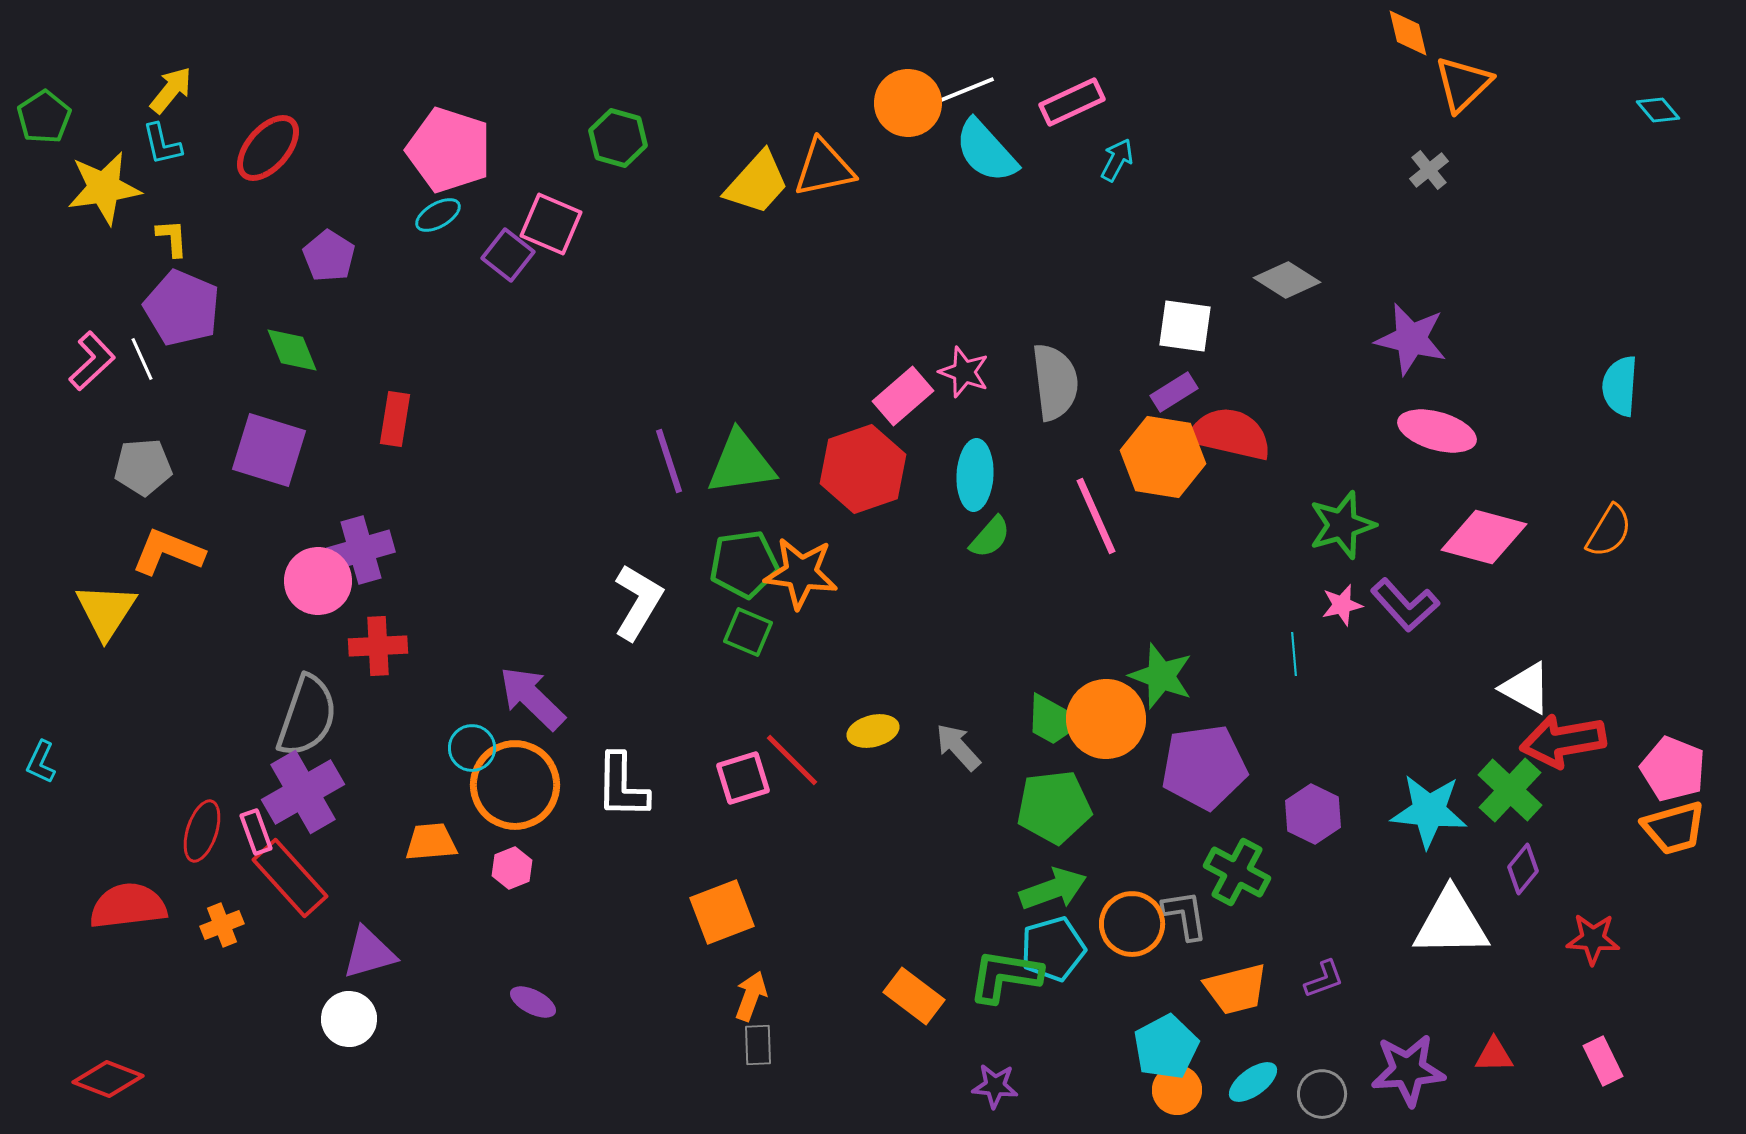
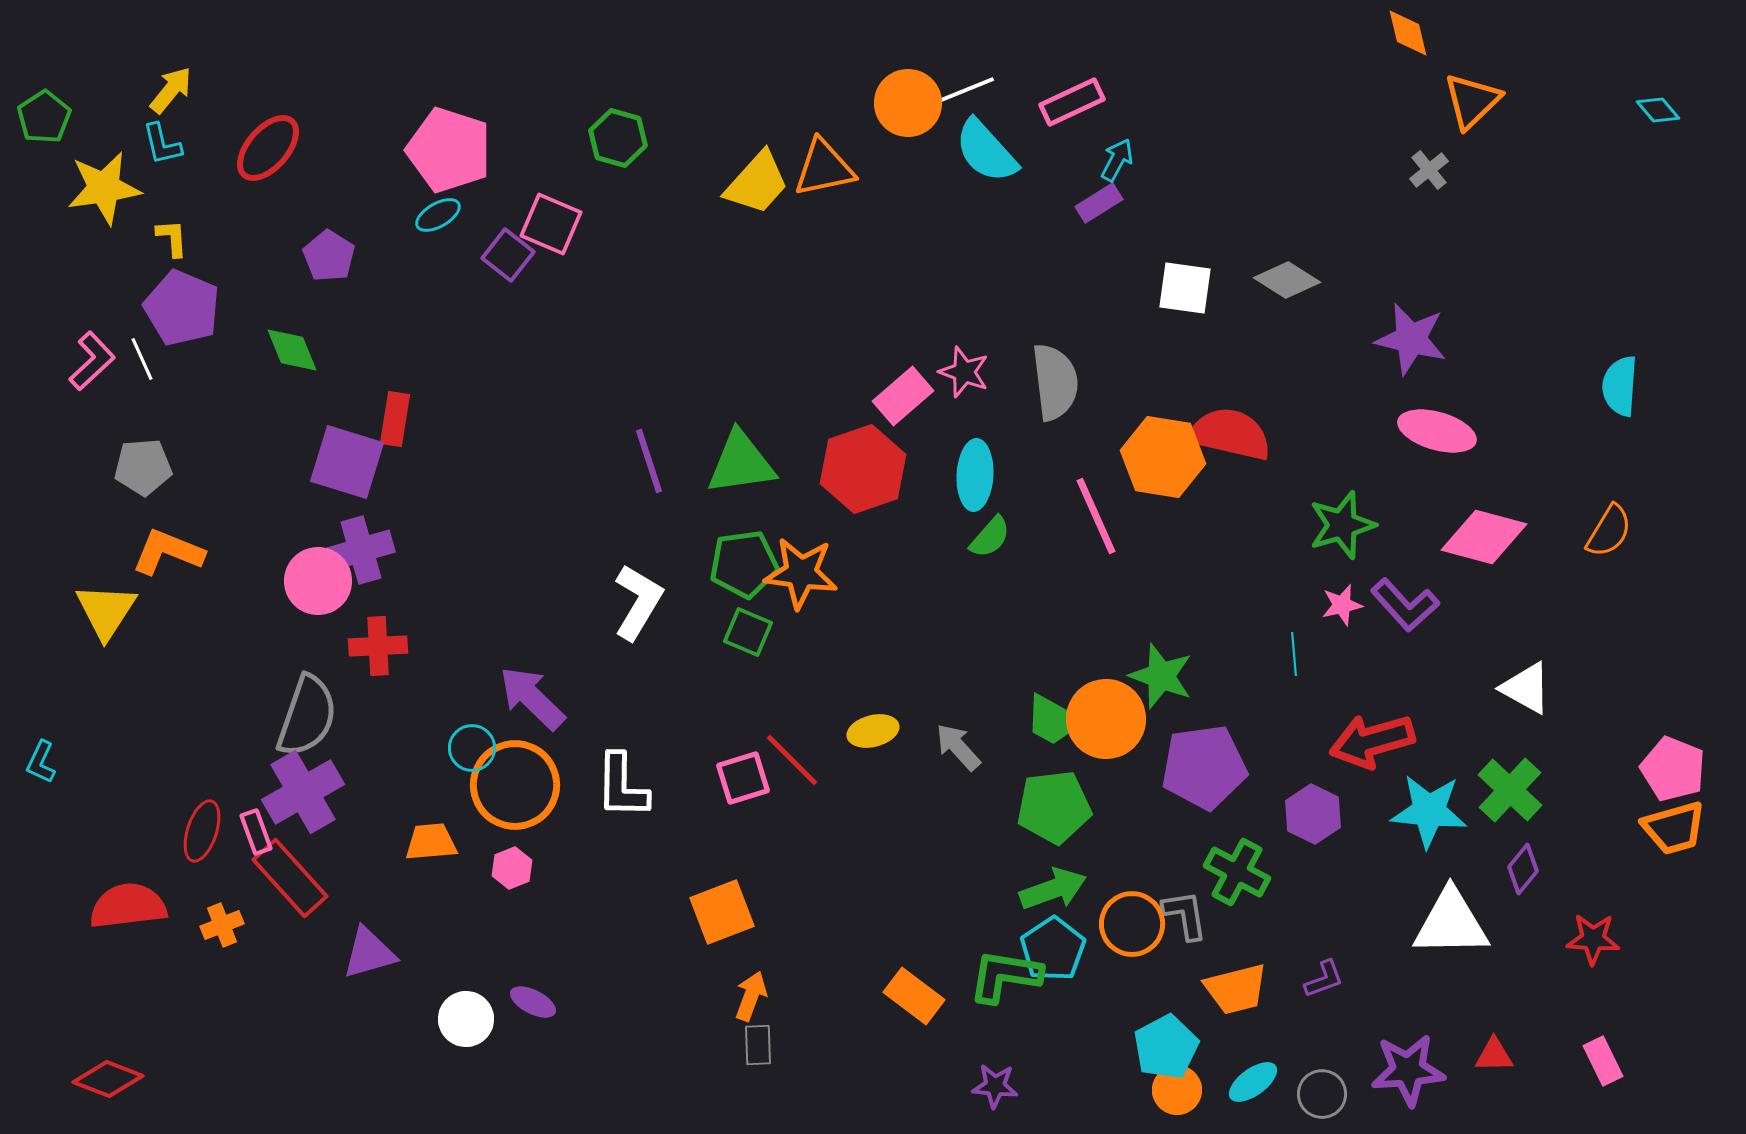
orange triangle at (1463, 84): moved 9 px right, 17 px down
white square at (1185, 326): moved 38 px up
purple rectangle at (1174, 392): moved 75 px left, 189 px up
purple square at (269, 450): moved 78 px right, 12 px down
purple line at (669, 461): moved 20 px left
red arrow at (1563, 741): moved 191 px left; rotated 6 degrees counterclockwise
cyan pentagon at (1053, 949): rotated 18 degrees counterclockwise
white circle at (349, 1019): moved 117 px right
